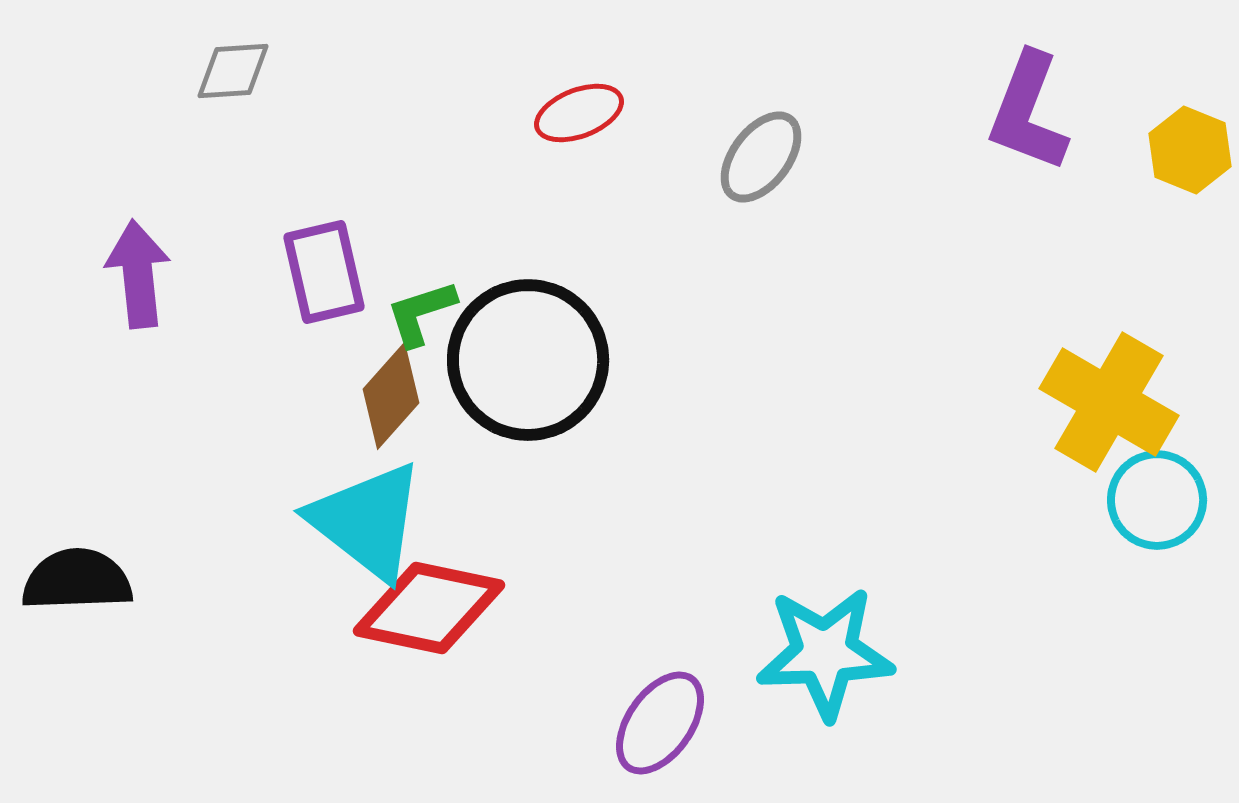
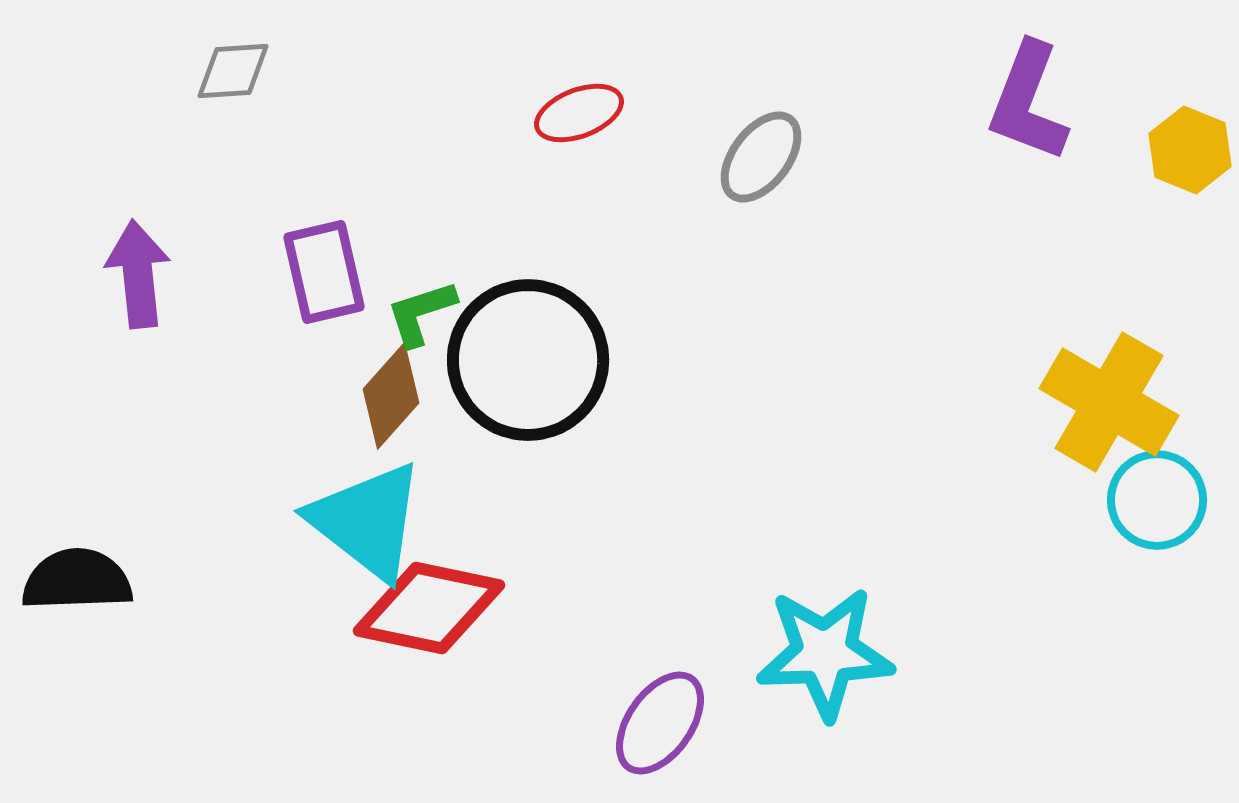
purple L-shape: moved 10 px up
